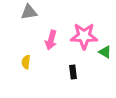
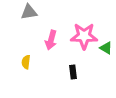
green triangle: moved 1 px right, 4 px up
